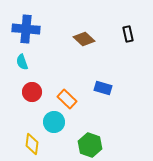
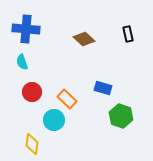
cyan circle: moved 2 px up
green hexagon: moved 31 px right, 29 px up
